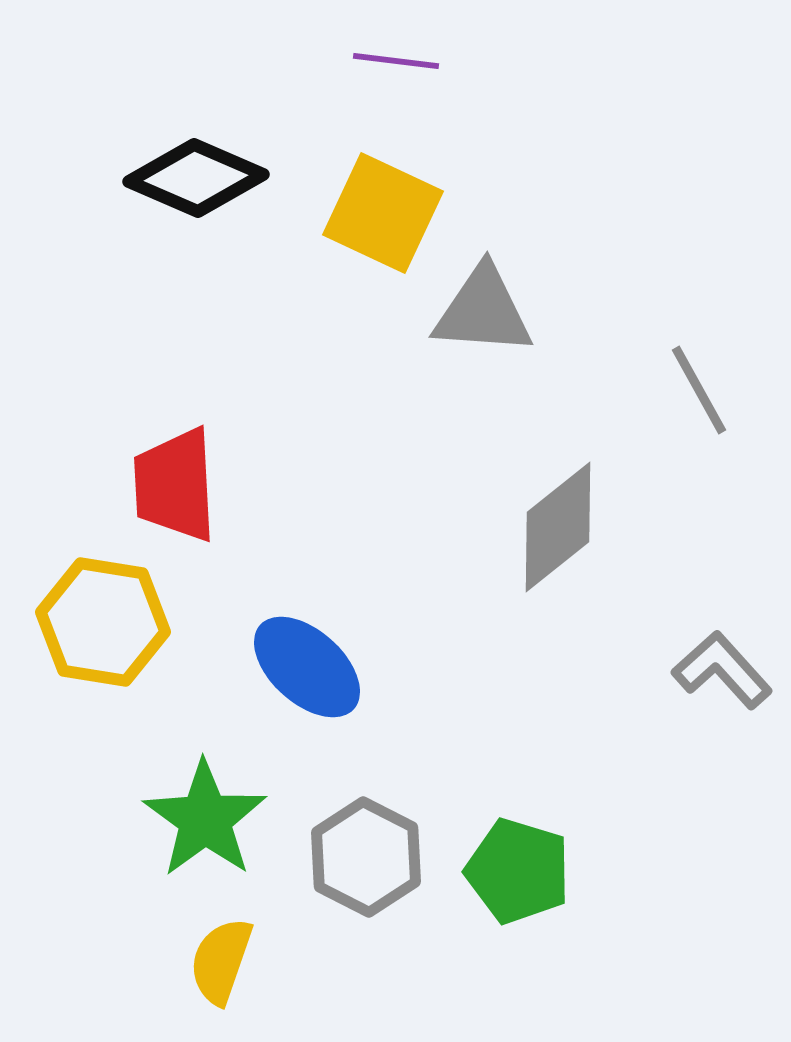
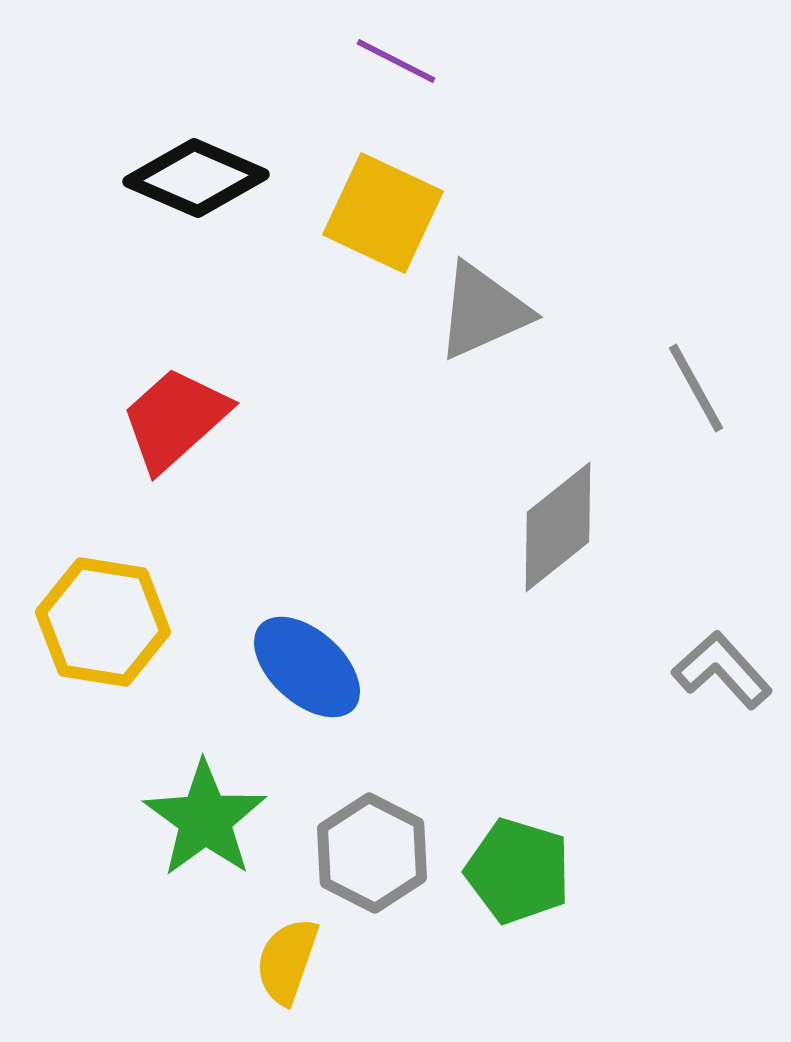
purple line: rotated 20 degrees clockwise
gray triangle: rotated 28 degrees counterclockwise
gray line: moved 3 px left, 2 px up
red trapezoid: moved 66 px up; rotated 51 degrees clockwise
gray hexagon: moved 6 px right, 4 px up
yellow semicircle: moved 66 px right
